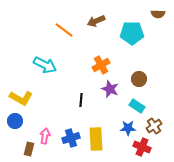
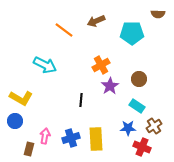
purple star: moved 3 px up; rotated 18 degrees clockwise
